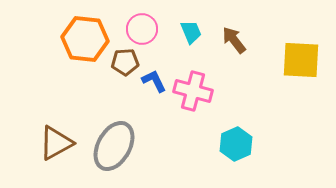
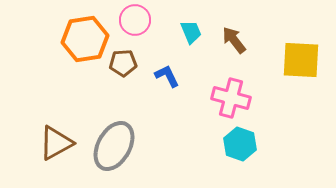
pink circle: moved 7 px left, 9 px up
orange hexagon: rotated 15 degrees counterclockwise
brown pentagon: moved 2 px left, 1 px down
blue L-shape: moved 13 px right, 5 px up
pink cross: moved 38 px right, 7 px down
cyan hexagon: moved 4 px right; rotated 16 degrees counterclockwise
